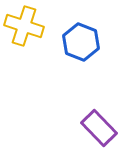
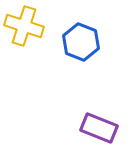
purple rectangle: rotated 24 degrees counterclockwise
